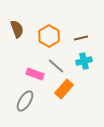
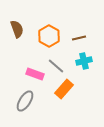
brown line: moved 2 px left
